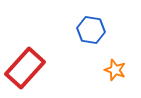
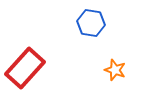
blue hexagon: moved 7 px up
